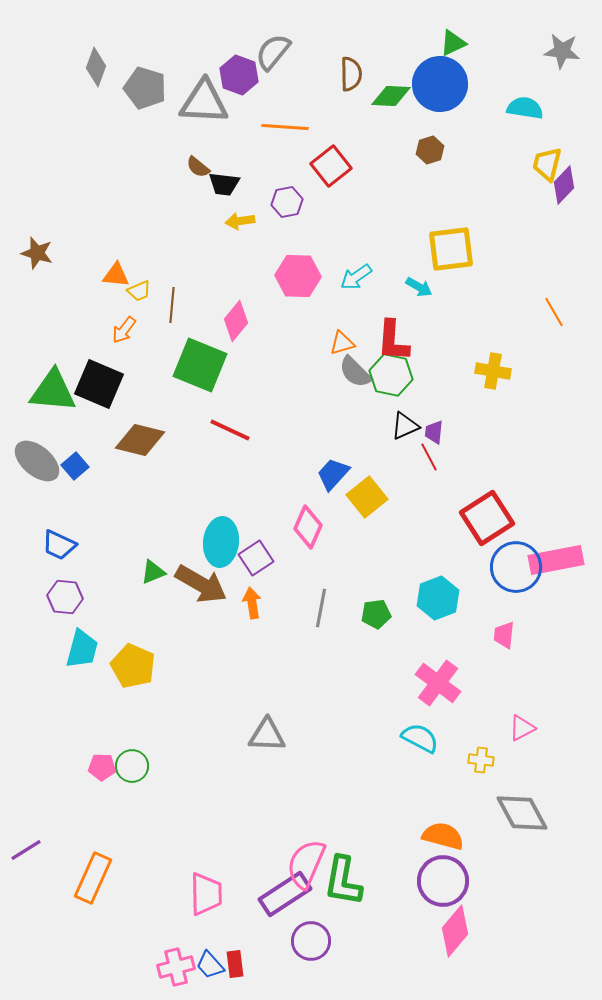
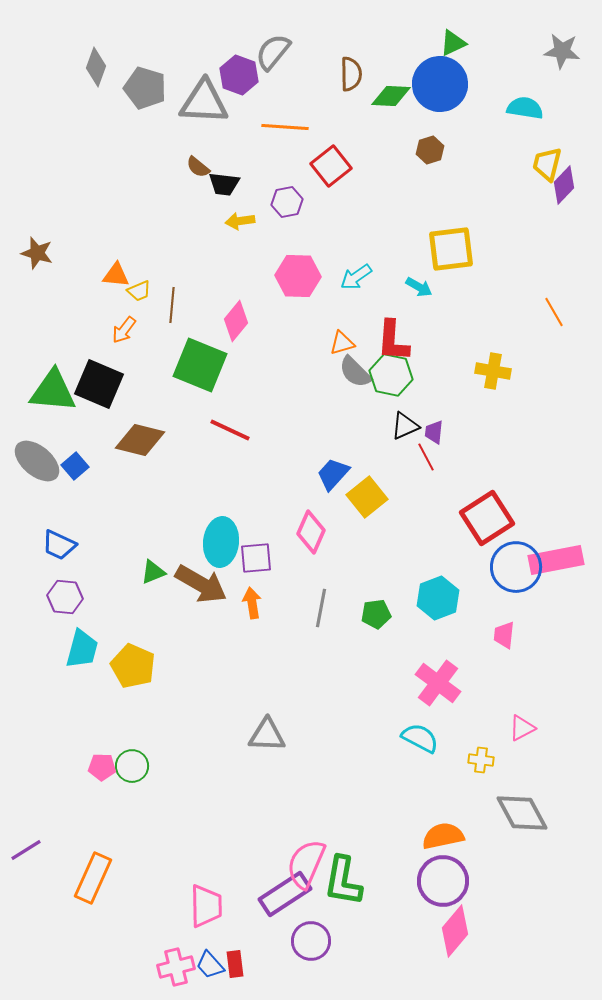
red line at (429, 457): moved 3 px left
pink diamond at (308, 527): moved 3 px right, 5 px down
purple square at (256, 558): rotated 28 degrees clockwise
orange semicircle at (443, 836): rotated 27 degrees counterclockwise
pink trapezoid at (206, 894): moved 12 px down
